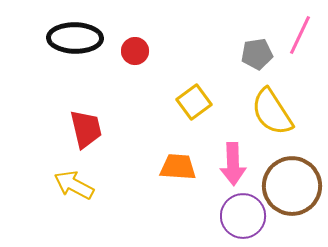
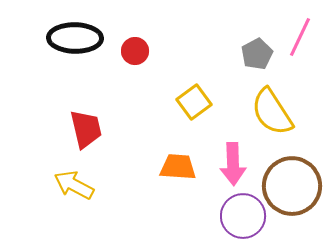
pink line: moved 2 px down
gray pentagon: rotated 20 degrees counterclockwise
